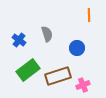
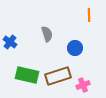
blue cross: moved 9 px left, 2 px down
blue circle: moved 2 px left
green rectangle: moved 1 px left, 5 px down; rotated 50 degrees clockwise
